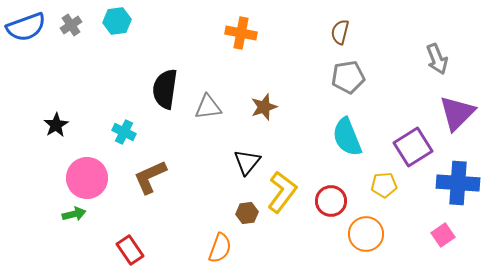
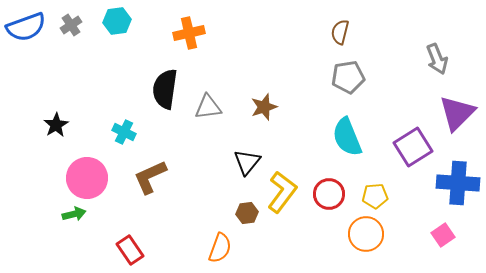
orange cross: moved 52 px left; rotated 24 degrees counterclockwise
yellow pentagon: moved 9 px left, 11 px down
red circle: moved 2 px left, 7 px up
